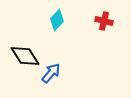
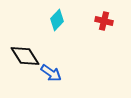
blue arrow: rotated 85 degrees clockwise
